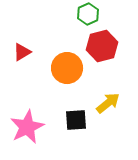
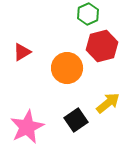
black square: rotated 30 degrees counterclockwise
